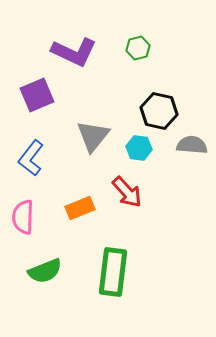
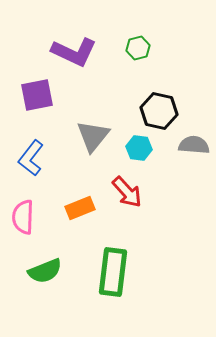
purple square: rotated 12 degrees clockwise
gray semicircle: moved 2 px right
